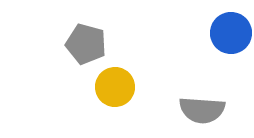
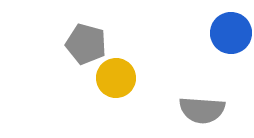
yellow circle: moved 1 px right, 9 px up
